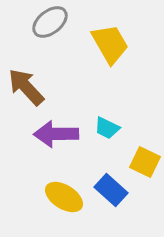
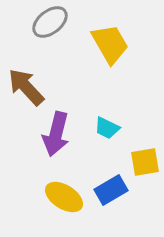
purple arrow: rotated 75 degrees counterclockwise
yellow square: rotated 36 degrees counterclockwise
blue rectangle: rotated 72 degrees counterclockwise
